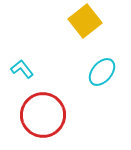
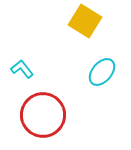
yellow square: rotated 20 degrees counterclockwise
